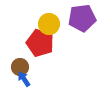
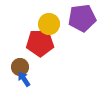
red pentagon: rotated 20 degrees counterclockwise
